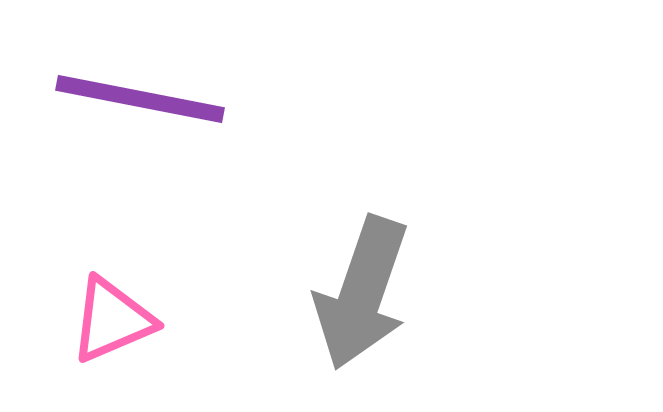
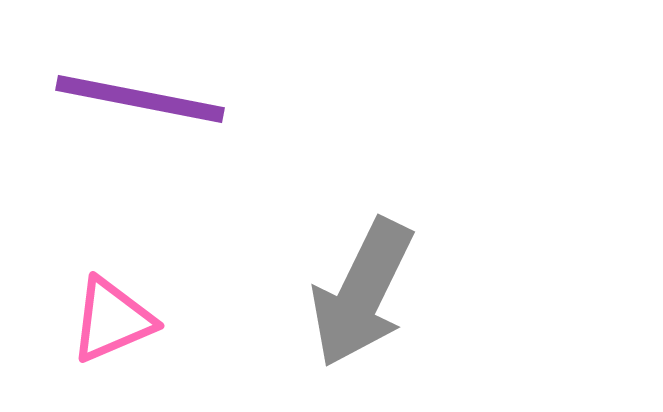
gray arrow: rotated 7 degrees clockwise
